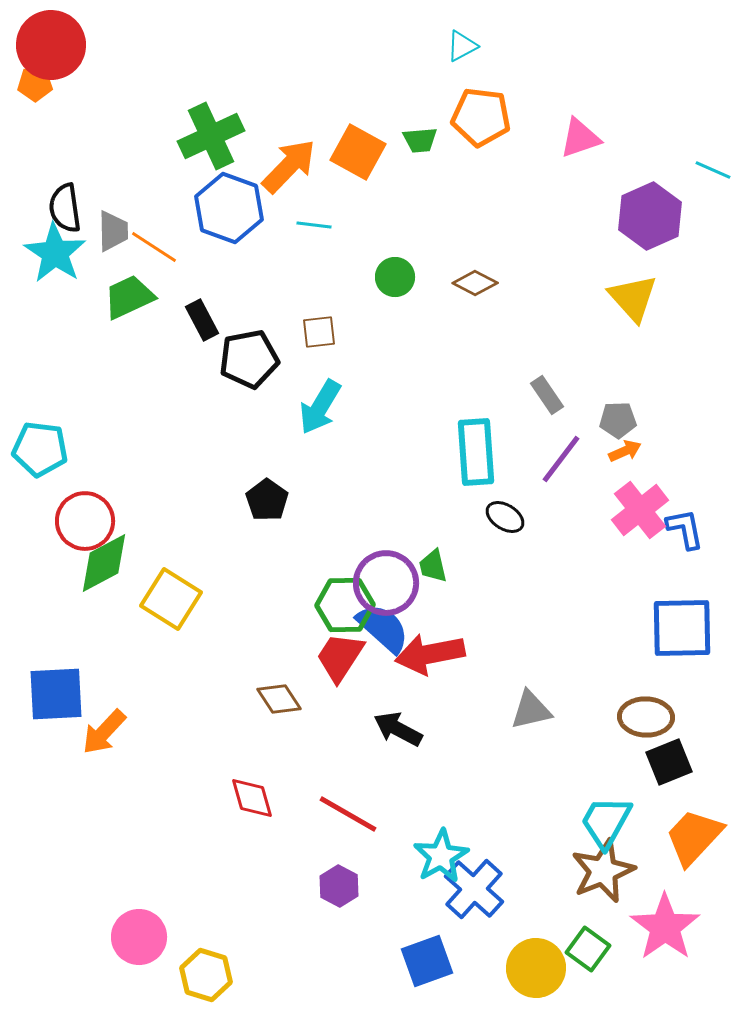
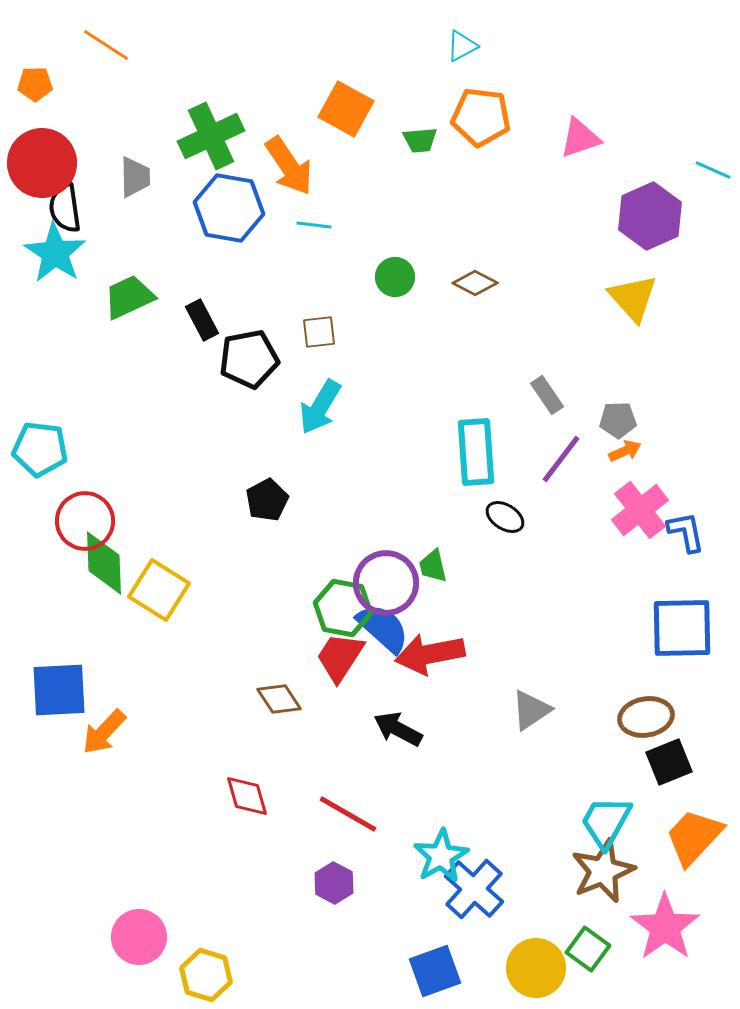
red circle at (51, 45): moved 9 px left, 118 px down
orange square at (358, 152): moved 12 px left, 43 px up
orange arrow at (289, 166): rotated 102 degrees clockwise
blue hexagon at (229, 208): rotated 10 degrees counterclockwise
gray trapezoid at (113, 231): moved 22 px right, 54 px up
orange line at (154, 247): moved 48 px left, 202 px up
black pentagon at (267, 500): rotated 9 degrees clockwise
blue L-shape at (685, 529): moved 1 px right, 3 px down
green diamond at (104, 563): rotated 64 degrees counterclockwise
yellow square at (171, 599): moved 12 px left, 9 px up
green hexagon at (345, 605): moved 2 px left, 3 px down; rotated 12 degrees clockwise
blue square at (56, 694): moved 3 px right, 4 px up
gray triangle at (531, 710): rotated 21 degrees counterclockwise
brown ellipse at (646, 717): rotated 12 degrees counterclockwise
red diamond at (252, 798): moved 5 px left, 2 px up
purple hexagon at (339, 886): moved 5 px left, 3 px up
blue square at (427, 961): moved 8 px right, 10 px down
